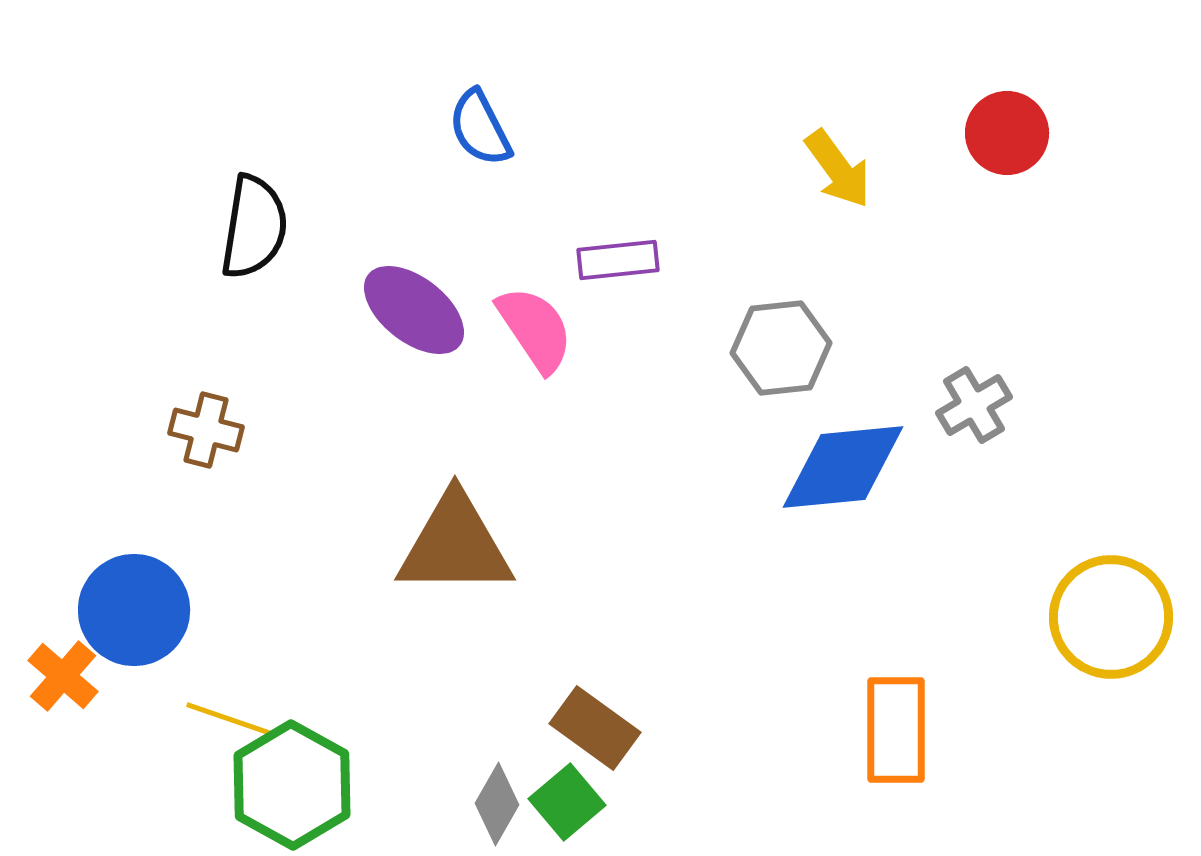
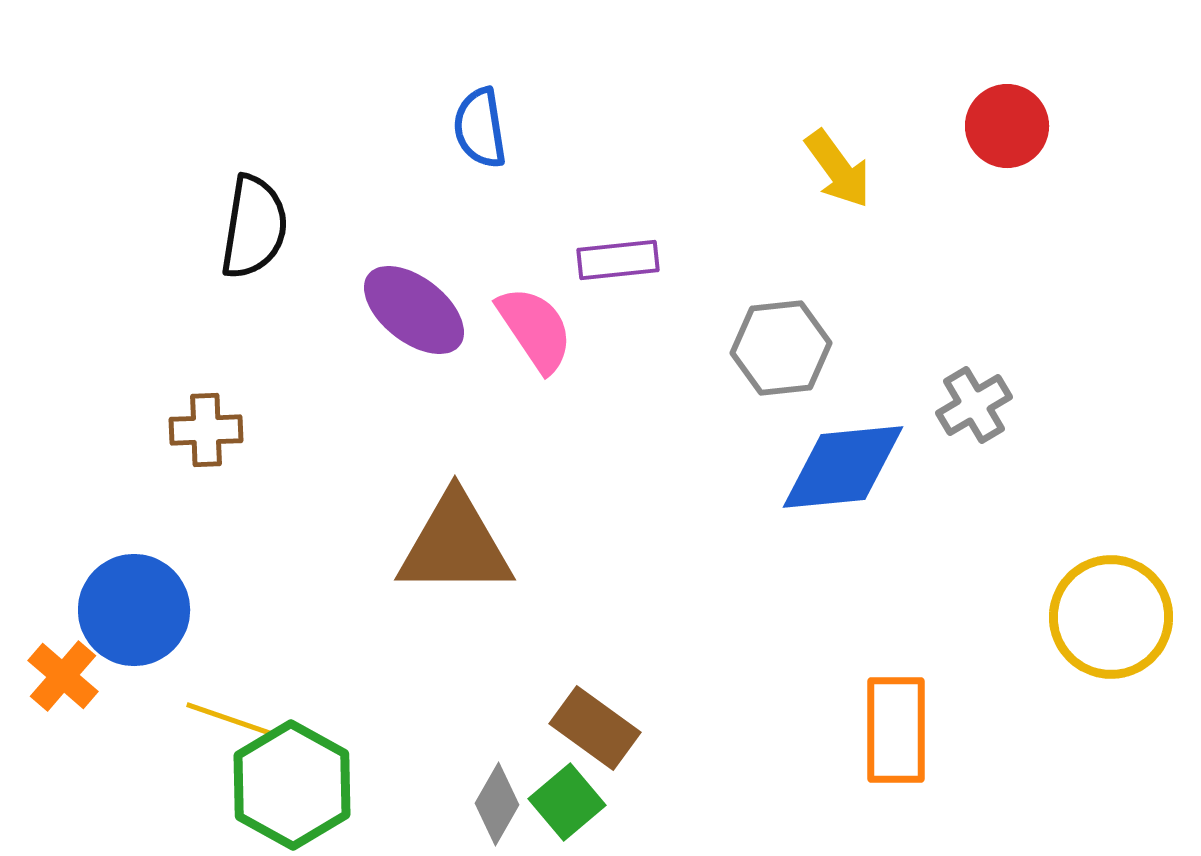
blue semicircle: rotated 18 degrees clockwise
red circle: moved 7 px up
brown cross: rotated 16 degrees counterclockwise
